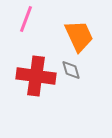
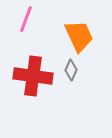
gray diamond: rotated 40 degrees clockwise
red cross: moved 3 px left
